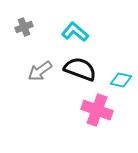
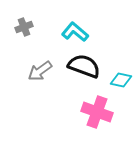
black semicircle: moved 4 px right, 3 px up
pink cross: moved 2 px down
